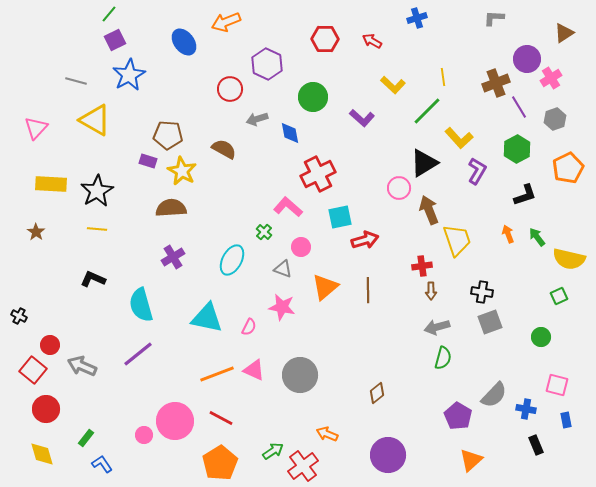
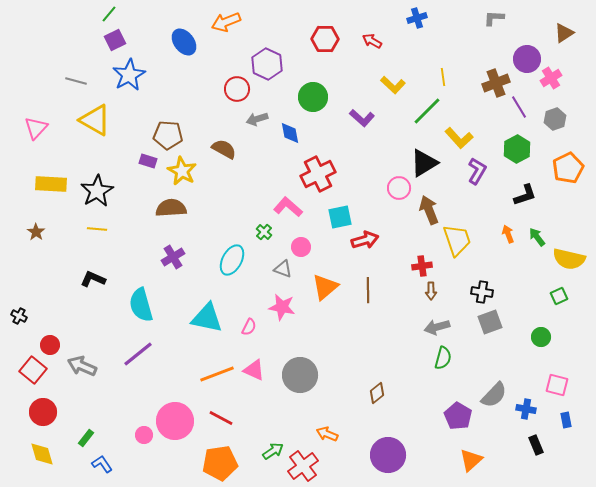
red circle at (230, 89): moved 7 px right
red circle at (46, 409): moved 3 px left, 3 px down
orange pentagon at (220, 463): rotated 24 degrees clockwise
